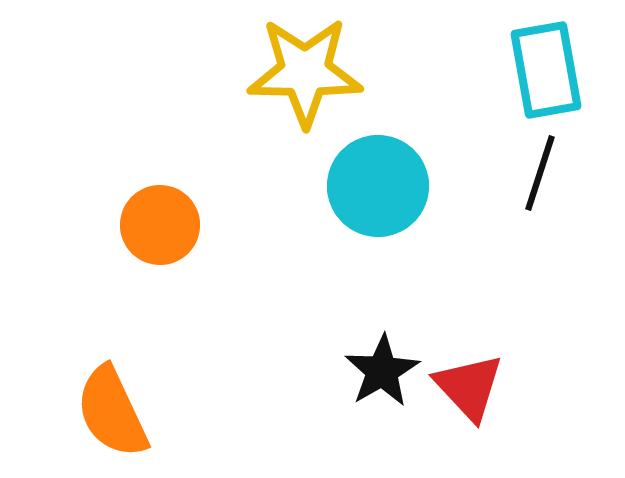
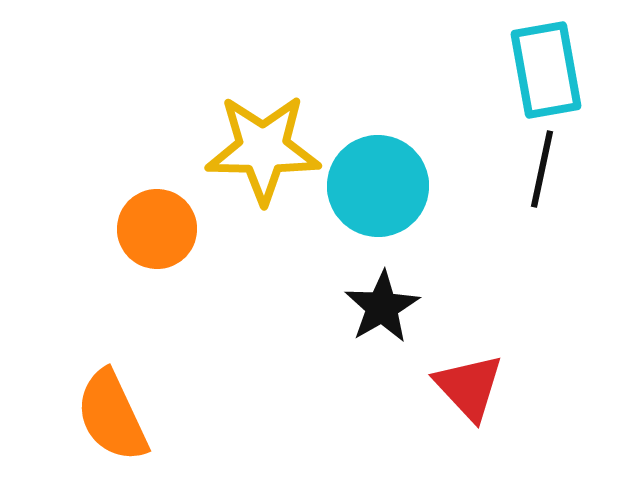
yellow star: moved 42 px left, 77 px down
black line: moved 2 px right, 4 px up; rotated 6 degrees counterclockwise
orange circle: moved 3 px left, 4 px down
black star: moved 64 px up
orange semicircle: moved 4 px down
